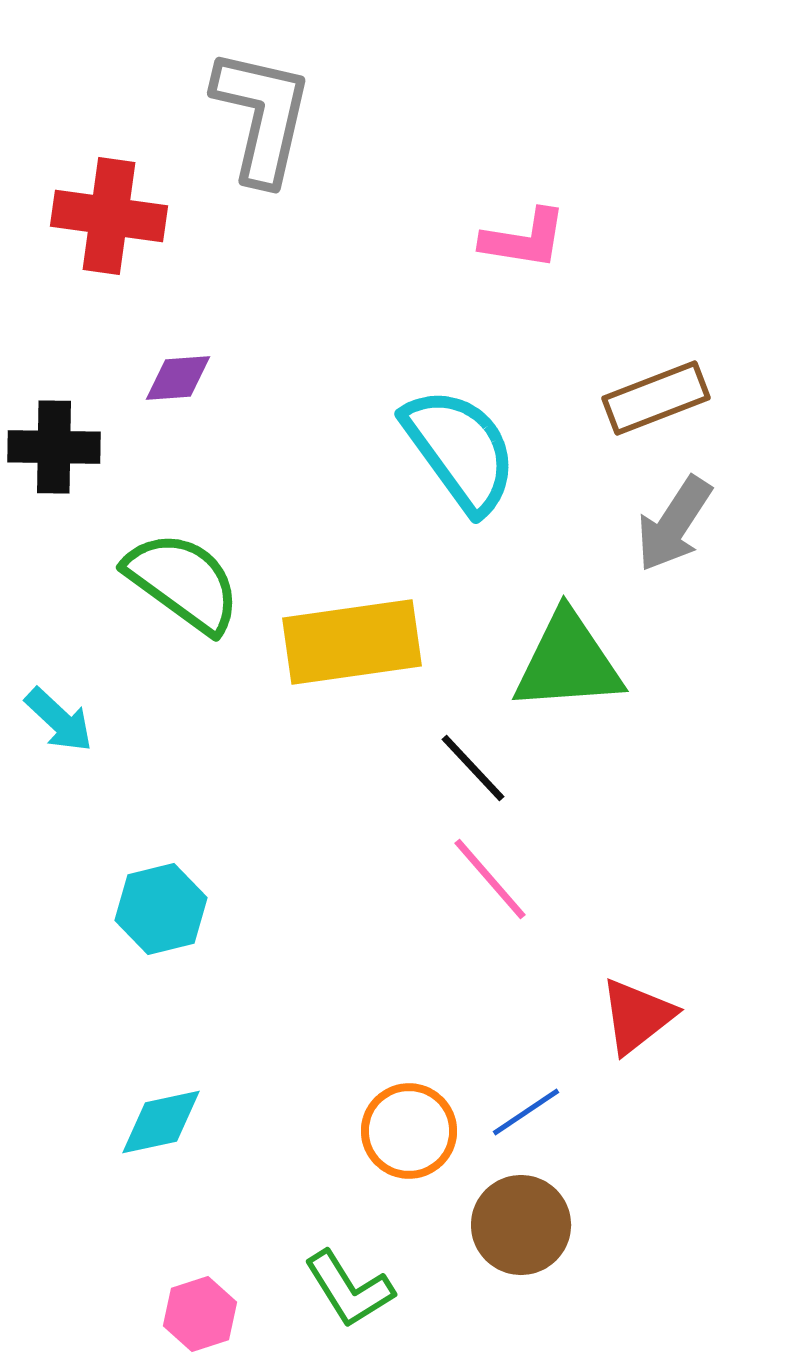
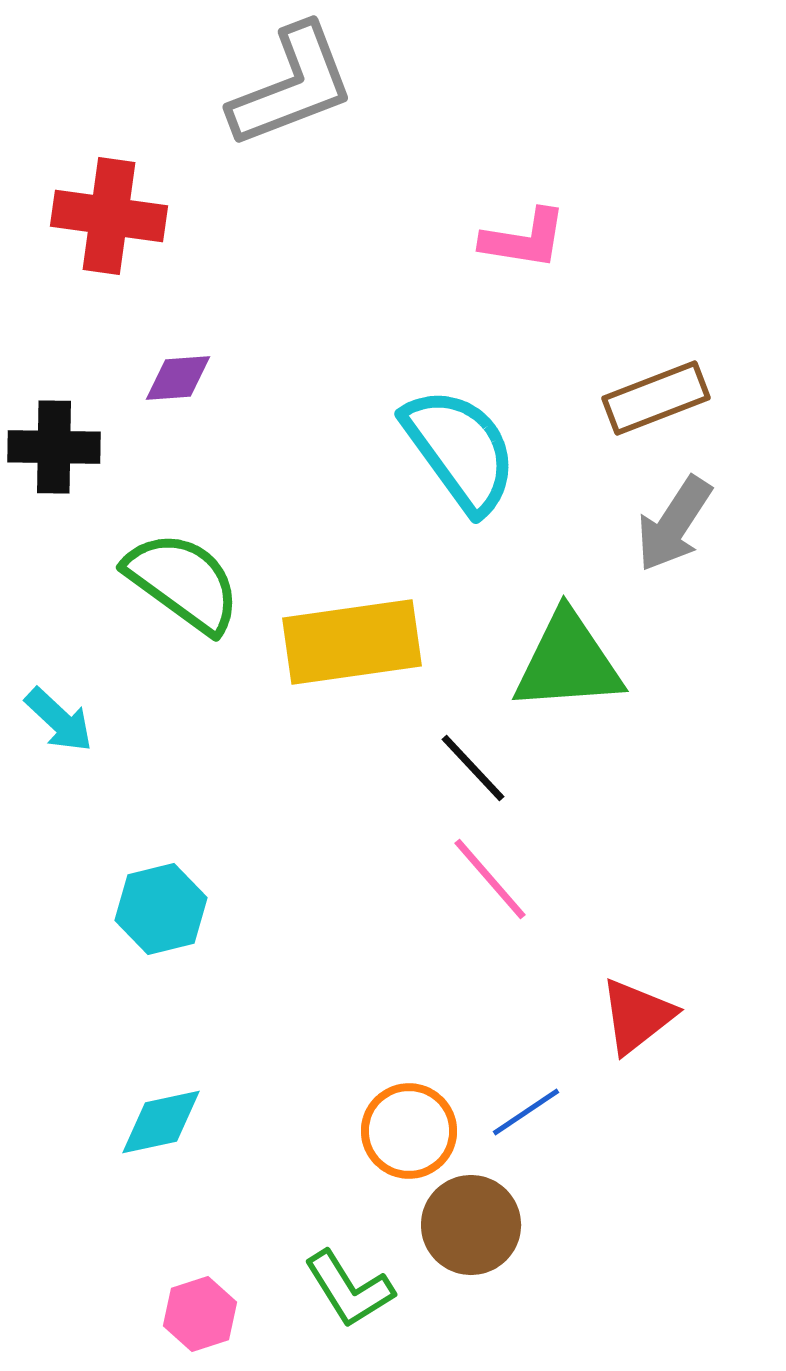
gray L-shape: moved 30 px right, 30 px up; rotated 56 degrees clockwise
brown circle: moved 50 px left
